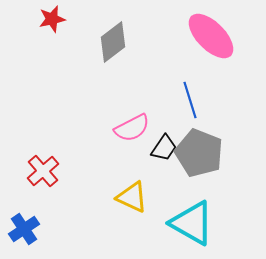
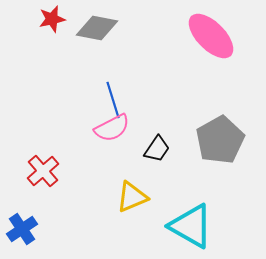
gray diamond: moved 16 px left, 14 px up; rotated 48 degrees clockwise
blue line: moved 77 px left
pink semicircle: moved 20 px left
black trapezoid: moved 7 px left, 1 px down
gray pentagon: moved 21 px right, 13 px up; rotated 21 degrees clockwise
yellow triangle: rotated 48 degrees counterclockwise
cyan triangle: moved 1 px left, 3 px down
blue cross: moved 2 px left
